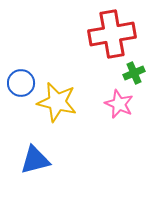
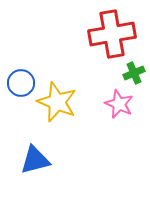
yellow star: rotated 9 degrees clockwise
